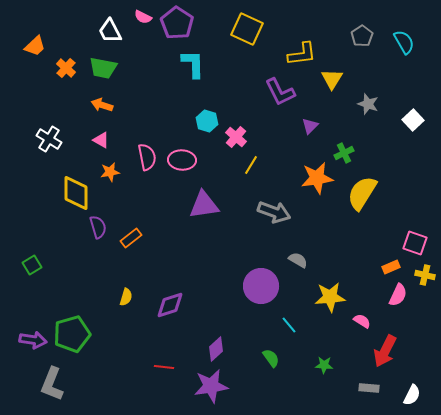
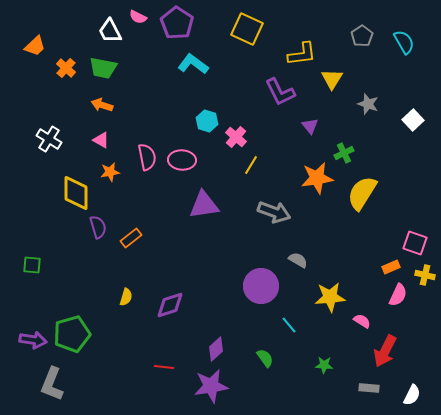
pink semicircle at (143, 17): moved 5 px left
cyan L-shape at (193, 64): rotated 52 degrees counterclockwise
purple triangle at (310, 126): rotated 24 degrees counterclockwise
green square at (32, 265): rotated 36 degrees clockwise
green semicircle at (271, 358): moved 6 px left
